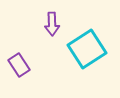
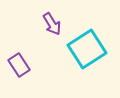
purple arrow: rotated 30 degrees counterclockwise
